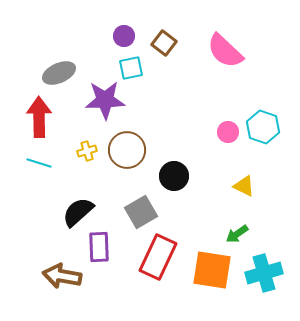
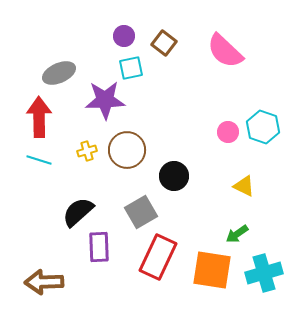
cyan line: moved 3 px up
brown arrow: moved 18 px left, 6 px down; rotated 12 degrees counterclockwise
